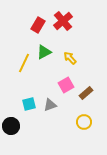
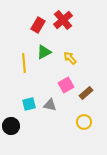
red cross: moved 1 px up
yellow line: rotated 30 degrees counterclockwise
gray triangle: rotated 32 degrees clockwise
